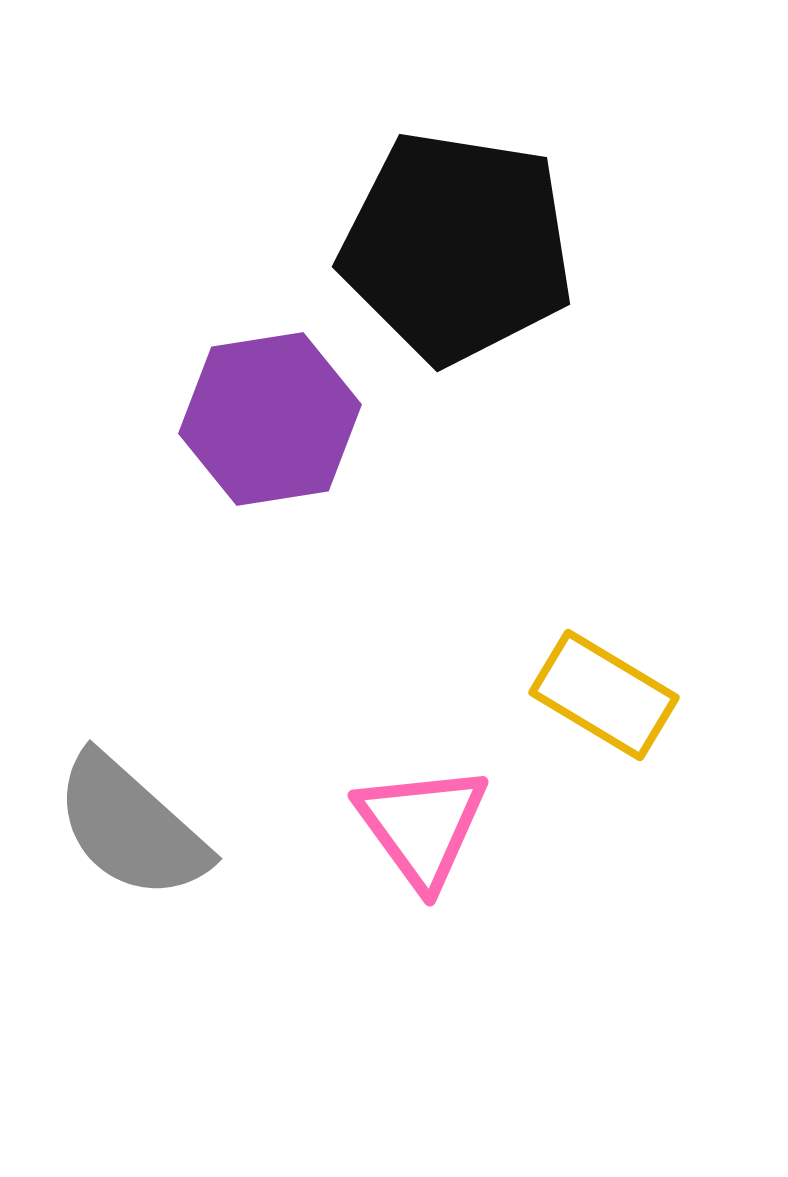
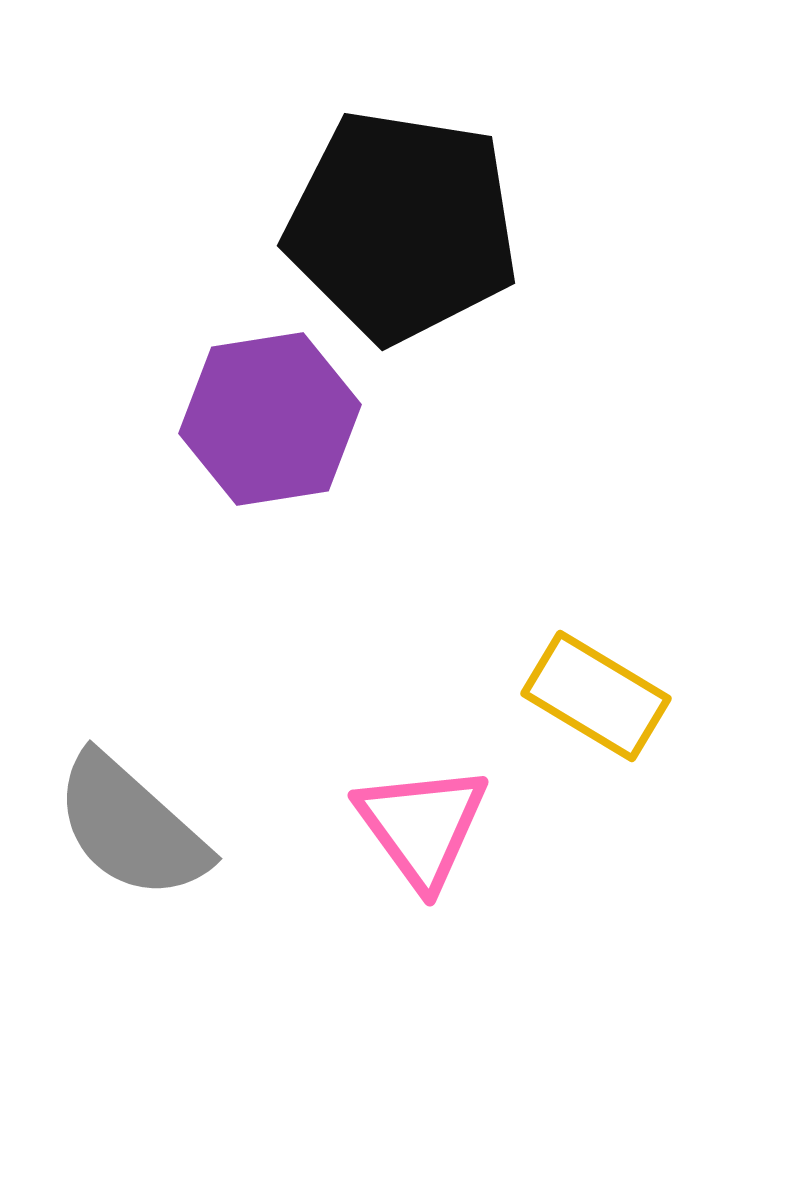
black pentagon: moved 55 px left, 21 px up
yellow rectangle: moved 8 px left, 1 px down
